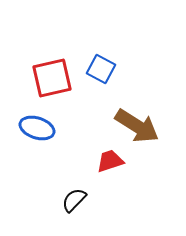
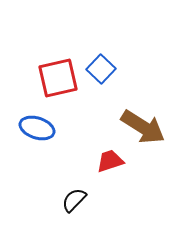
blue square: rotated 16 degrees clockwise
red square: moved 6 px right
brown arrow: moved 6 px right, 1 px down
